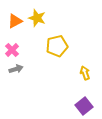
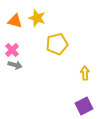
orange triangle: rotated 42 degrees clockwise
yellow pentagon: moved 2 px up
gray arrow: moved 1 px left, 4 px up; rotated 32 degrees clockwise
yellow arrow: rotated 16 degrees clockwise
purple square: rotated 12 degrees clockwise
